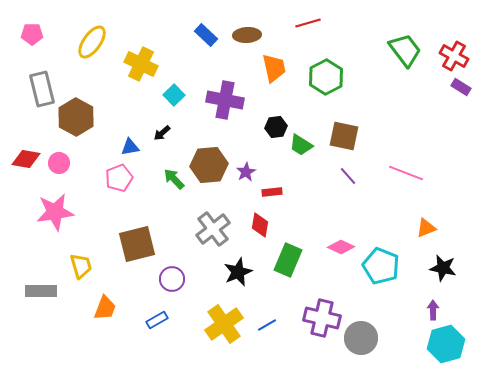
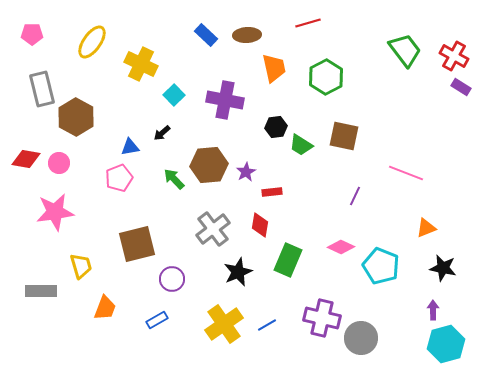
purple line at (348, 176): moved 7 px right, 20 px down; rotated 66 degrees clockwise
